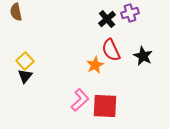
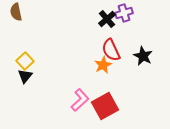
purple cross: moved 6 px left
orange star: moved 8 px right
red square: rotated 32 degrees counterclockwise
